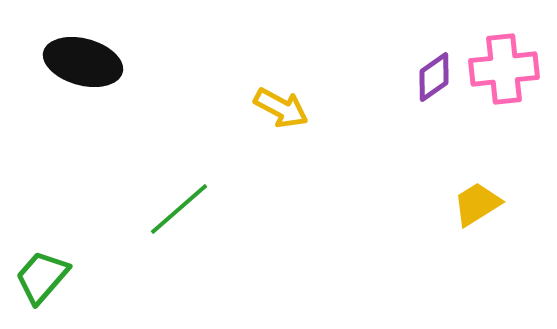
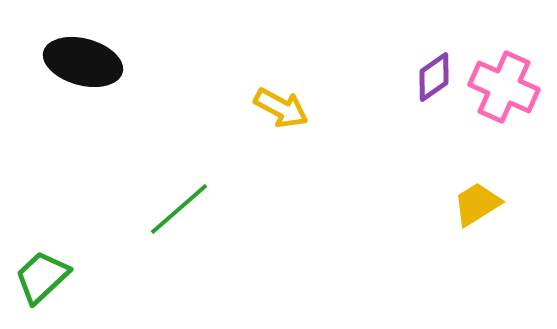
pink cross: moved 18 px down; rotated 30 degrees clockwise
green trapezoid: rotated 6 degrees clockwise
